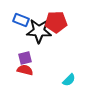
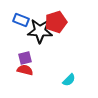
red pentagon: rotated 15 degrees counterclockwise
black star: moved 1 px right
